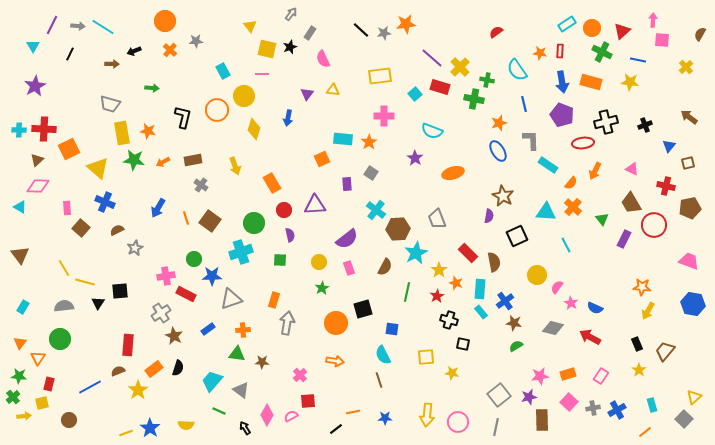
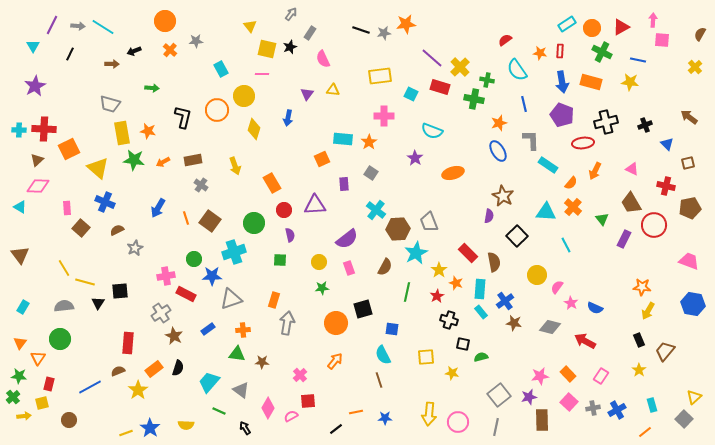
black line at (361, 30): rotated 24 degrees counterclockwise
red triangle at (622, 31): moved 1 px left, 4 px up; rotated 12 degrees clockwise
red semicircle at (496, 32): moved 9 px right, 8 px down
yellow cross at (686, 67): moved 9 px right
cyan rectangle at (223, 71): moved 2 px left, 2 px up
cyan square at (415, 94): moved 4 px left; rotated 24 degrees counterclockwise
blue triangle at (669, 146): moved 2 px left, 2 px up; rotated 24 degrees counterclockwise
purple rectangle at (347, 184): moved 3 px left
gray trapezoid at (437, 219): moved 8 px left, 3 px down
black square at (517, 236): rotated 20 degrees counterclockwise
cyan cross at (241, 252): moved 7 px left
green star at (322, 288): rotated 24 degrees clockwise
gray diamond at (553, 328): moved 3 px left, 1 px up
red arrow at (590, 337): moved 5 px left, 4 px down
black rectangle at (637, 344): moved 2 px right, 4 px up
red rectangle at (128, 345): moved 2 px up
green semicircle at (516, 346): moved 35 px left, 11 px down; rotated 16 degrees clockwise
orange arrow at (335, 361): rotated 60 degrees counterclockwise
orange rectangle at (568, 374): rotated 63 degrees clockwise
cyan trapezoid at (212, 381): moved 3 px left, 1 px down
orange line at (353, 412): moved 3 px right
pink diamond at (267, 415): moved 1 px right, 7 px up
yellow arrow at (427, 415): moved 2 px right, 1 px up
